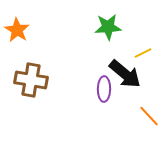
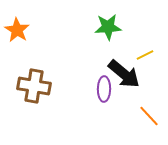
yellow line: moved 2 px right, 2 px down
black arrow: moved 1 px left
brown cross: moved 3 px right, 6 px down
